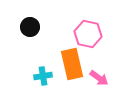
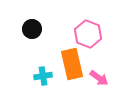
black circle: moved 2 px right, 2 px down
pink hexagon: rotated 8 degrees clockwise
